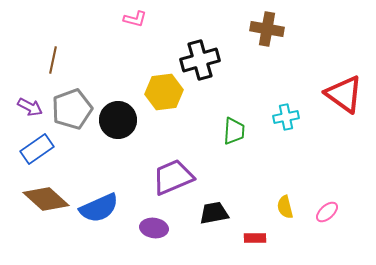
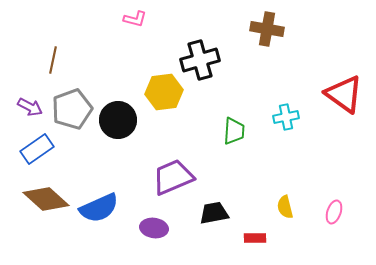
pink ellipse: moved 7 px right; rotated 30 degrees counterclockwise
